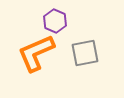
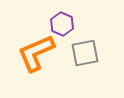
purple hexagon: moved 7 px right, 3 px down
